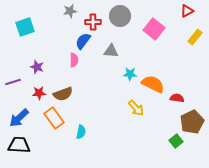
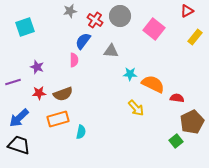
red cross: moved 2 px right, 2 px up; rotated 35 degrees clockwise
orange rectangle: moved 4 px right, 1 px down; rotated 70 degrees counterclockwise
black trapezoid: rotated 15 degrees clockwise
